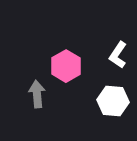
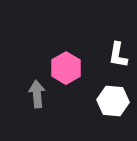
white L-shape: rotated 24 degrees counterclockwise
pink hexagon: moved 2 px down
